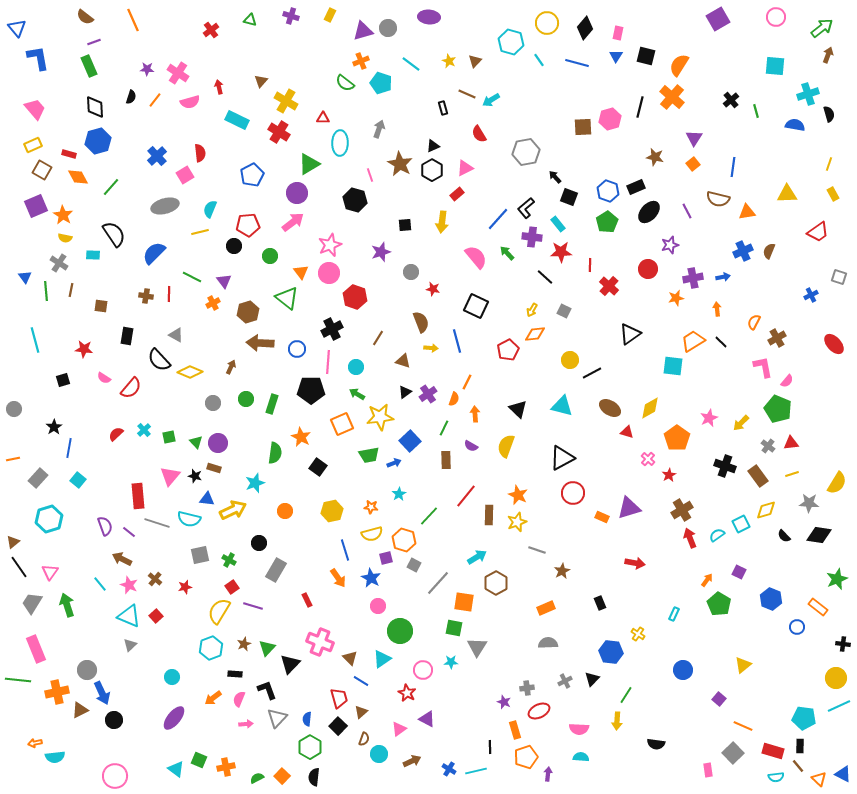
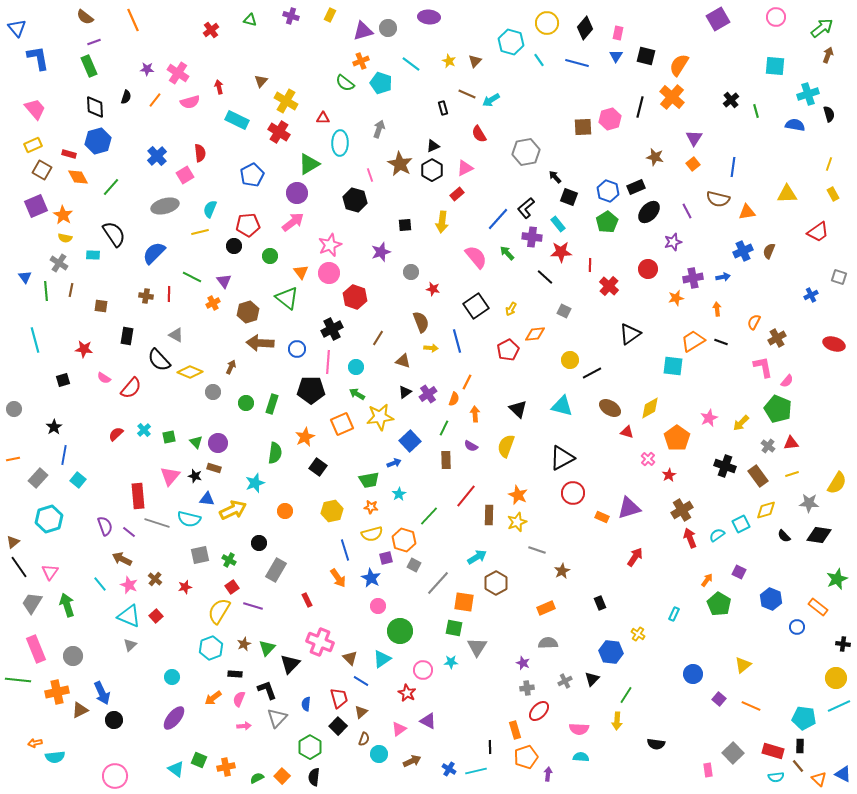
black semicircle at (131, 97): moved 5 px left
purple star at (670, 245): moved 3 px right, 3 px up
black square at (476, 306): rotated 30 degrees clockwise
yellow arrow at (532, 310): moved 21 px left, 1 px up
black line at (721, 342): rotated 24 degrees counterclockwise
red ellipse at (834, 344): rotated 30 degrees counterclockwise
green circle at (246, 399): moved 4 px down
gray circle at (213, 403): moved 11 px up
orange star at (301, 437): moved 4 px right; rotated 18 degrees clockwise
blue line at (69, 448): moved 5 px left, 7 px down
green trapezoid at (369, 455): moved 25 px down
red arrow at (635, 563): moved 6 px up; rotated 66 degrees counterclockwise
gray circle at (87, 670): moved 14 px left, 14 px up
blue circle at (683, 670): moved 10 px right, 4 px down
purple star at (504, 702): moved 19 px right, 39 px up
red ellipse at (539, 711): rotated 20 degrees counterclockwise
blue semicircle at (307, 719): moved 1 px left, 15 px up
purple triangle at (427, 719): moved 1 px right, 2 px down
pink arrow at (246, 724): moved 2 px left, 2 px down
orange line at (743, 726): moved 8 px right, 20 px up
